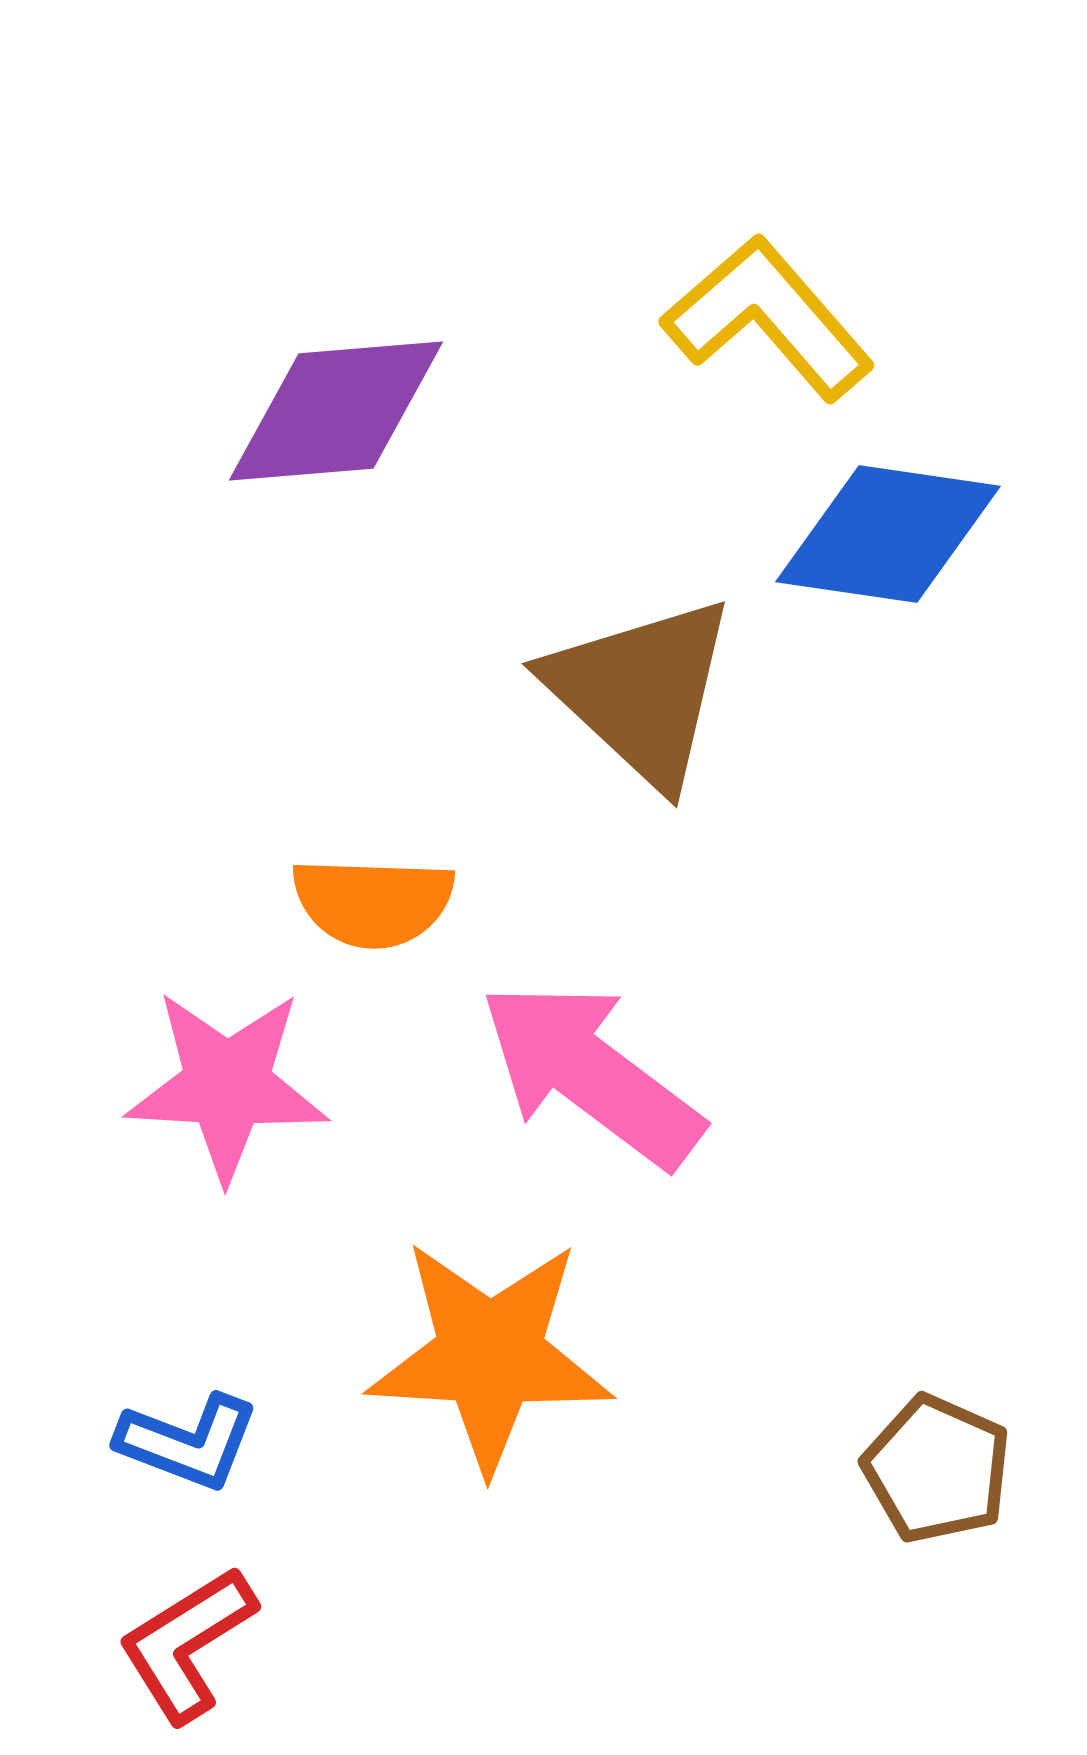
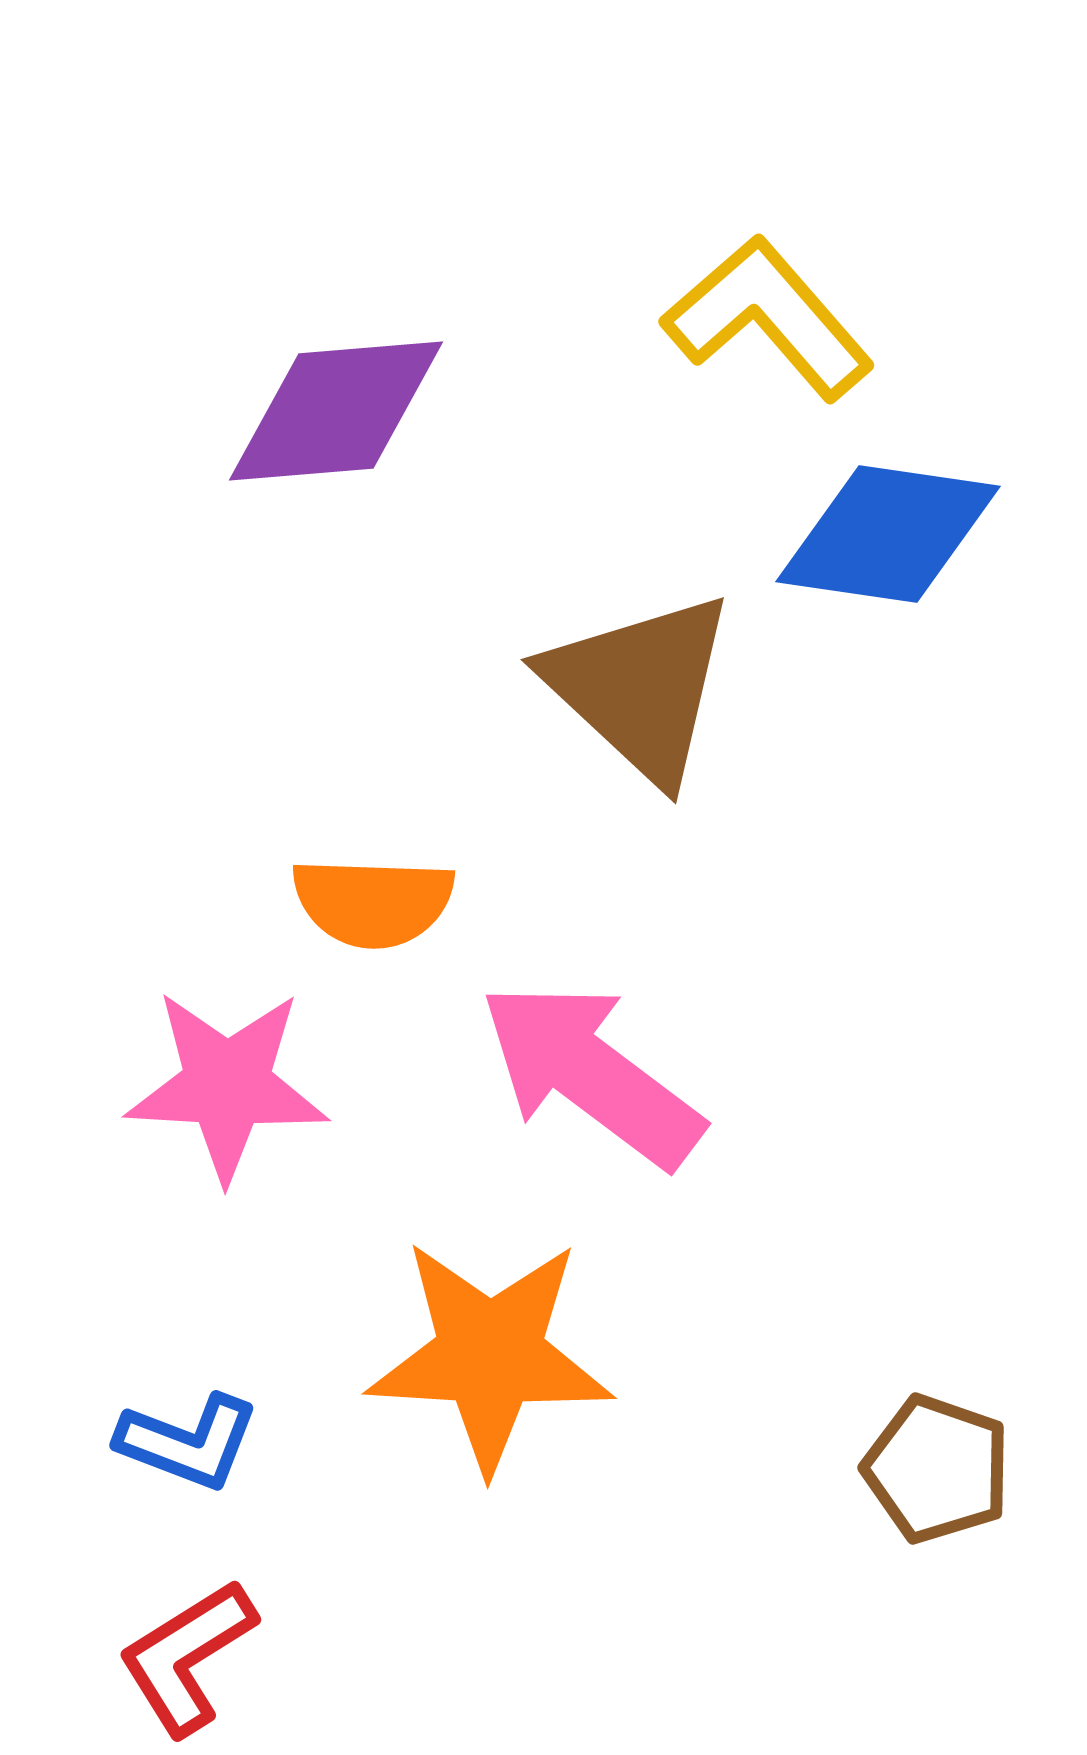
brown triangle: moved 1 px left, 4 px up
brown pentagon: rotated 5 degrees counterclockwise
red L-shape: moved 13 px down
